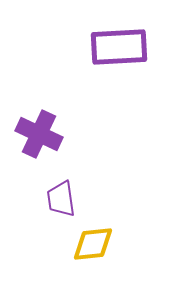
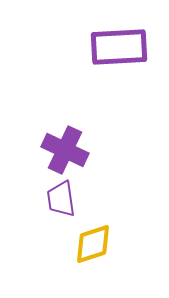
purple cross: moved 26 px right, 16 px down
yellow diamond: rotated 12 degrees counterclockwise
